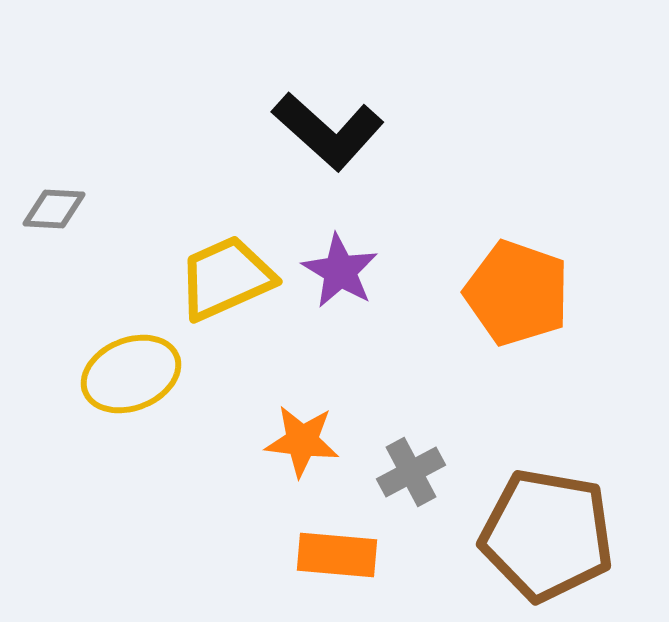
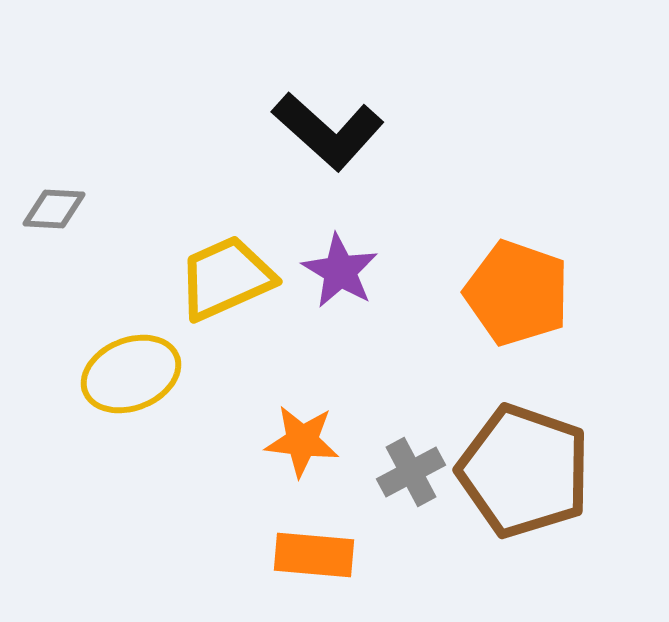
brown pentagon: moved 23 px left, 64 px up; rotated 9 degrees clockwise
orange rectangle: moved 23 px left
